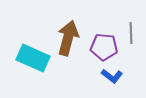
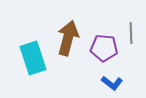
purple pentagon: moved 1 px down
cyan rectangle: rotated 48 degrees clockwise
blue L-shape: moved 7 px down
